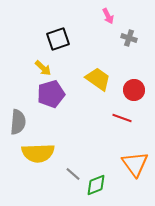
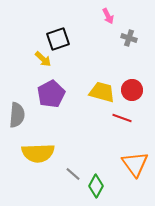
yellow arrow: moved 9 px up
yellow trapezoid: moved 4 px right, 13 px down; rotated 20 degrees counterclockwise
red circle: moved 2 px left
purple pentagon: rotated 12 degrees counterclockwise
gray semicircle: moved 1 px left, 7 px up
green diamond: moved 1 px down; rotated 40 degrees counterclockwise
